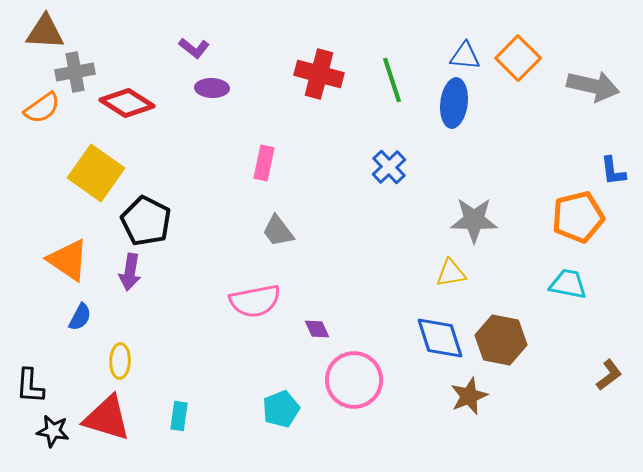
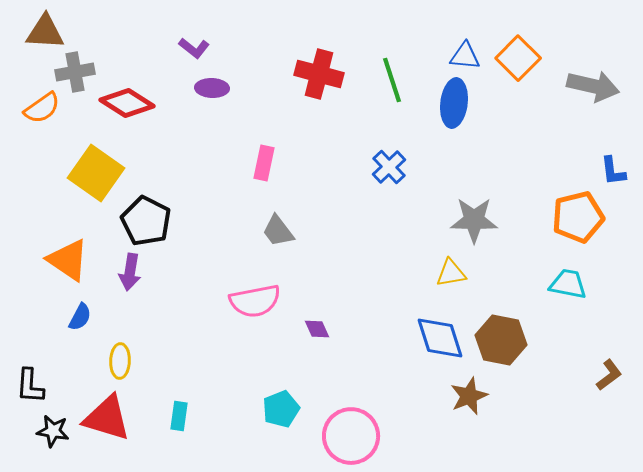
pink circle: moved 3 px left, 56 px down
